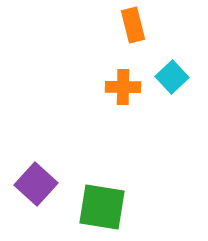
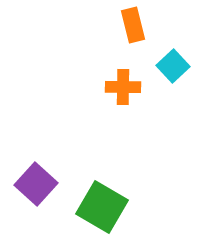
cyan square: moved 1 px right, 11 px up
green square: rotated 21 degrees clockwise
